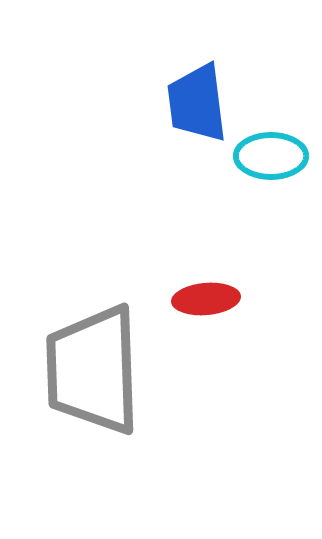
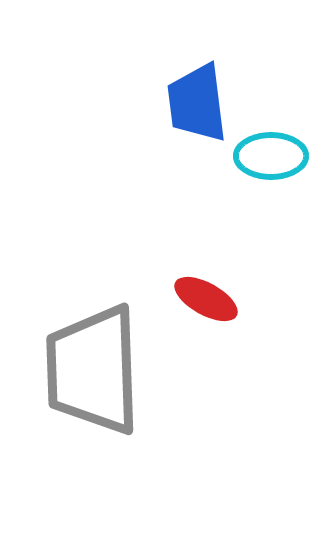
red ellipse: rotated 34 degrees clockwise
